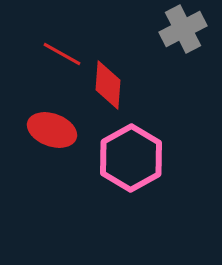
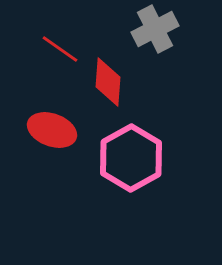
gray cross: moved 28 px left
red line: moved 2 px left, 5 px up; rotated 6 degrees clockwise
red diamond: moved 3 px up
